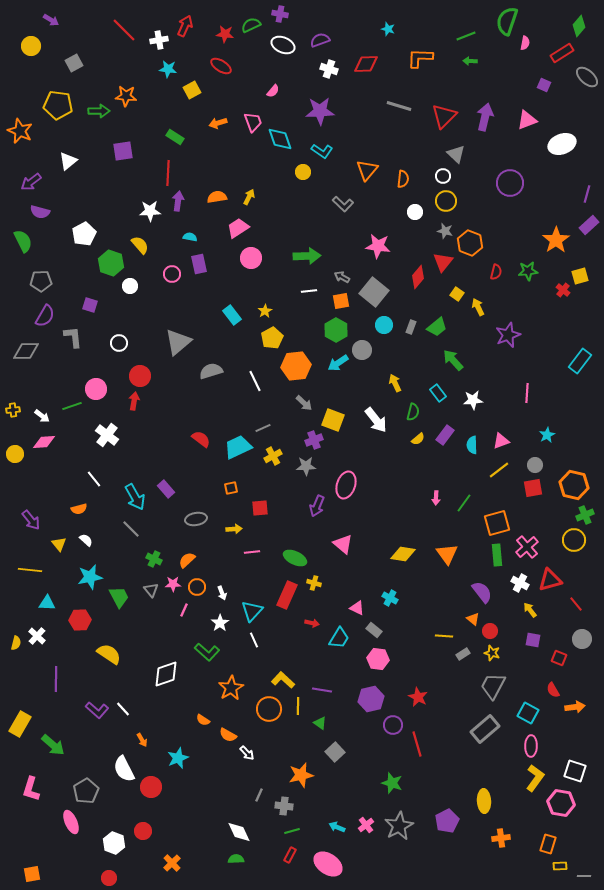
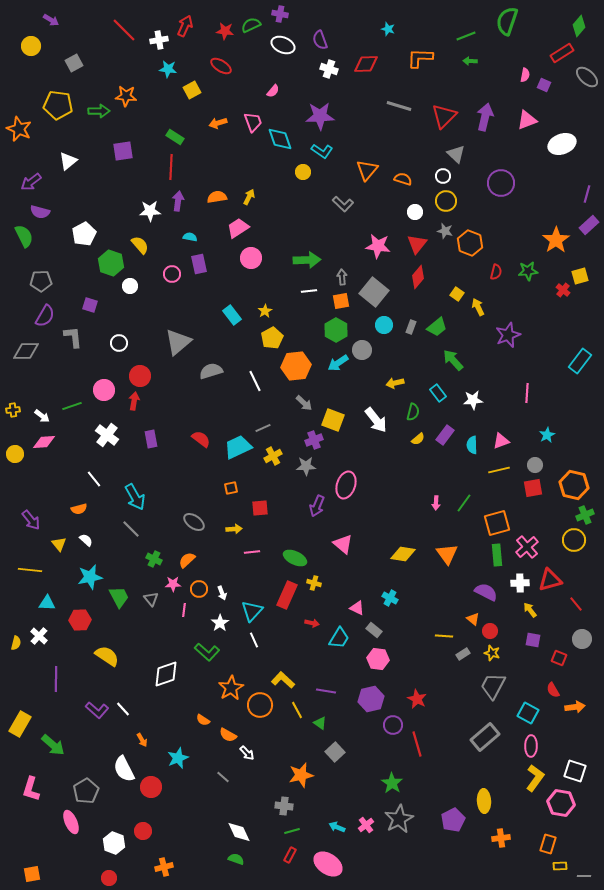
red star at (225, 34): moved 3 px up
purple semicircle at (320, 40): rotated 90 degrees counterclockwise
pink semicircle at (525, 43): moved 32 px down
purple star at (320, 111): moved 5 px down
orange star at (20, 131): moved 1 px left, 2 px up
red line at (168, 173): moved 3 px right, 6 px up
orange semicircle at (403, 179): rotated 78 degrees counterclockwise
purple circle at (510, 183): moved 9 px left
green semicircle at (23, 241): moved 1 px right, 5 px up
green arrow at (307, 256): moved 4 px down
red triangle at (443, 262): moved 26 px left, 18 px up
gray arrow at (342, 277): rotated 56 degrees clockwise
yellow arrow at (395, 383): rotated 78 degrees counterclockwise
pink circle at (96, 389): moved 8 px right, 1 px down
yellow line at (499, 470): rotated 25 degrees clockwise
purple rectangle at (166, 489): moved 15 px left, 50 px up; rotated 30 degrees clockwise
pink arrow at (436, 498): moved 5 px down
gray ellipse at (196, 519): moved 2 px left, 3 px down; rotated 45 degrees clockwise
white cross at (520, 583): rotated 30 degrees counterclockwise
orange circle at (197, 587): moved 2 px right, 2 px down
gray triangle at (151, 590): moved 9 px down
purple semicircle at (482, 592): moved 4 px right; rotated 25 degrees counterclockwise
pink line at (184, 610): rotated 16 degrees counterclockwise
white cross at (37, 636): moved 2 px right
yellow semicircle at (109, 654): moved 2 px left, 2 px down
purple line at (322, 690): moved 4 px right, 1 px down
red star at (418, 697): moved 1 px left, 2 px down
yellow line at (298, 706): moved 1 px left, 4 px down; rotated 30 degrees counterclockwise
orange circle at (269, 709): moved 9 px left, 4 px up
gray rectangle at (485, 729): moved 8 px down
green star at (392, 783): rotated 15 degrees clockwise
gray line at (259, 795): moved 36 px left, 18 px up; rotated 72 degrees counterclockwise
purple pentagon at (447, 821): moved 6 px right, 1 px up
gray star at (399, 826): moved 7 px up
green semicircle at (236, 859): rotated 21 degrees clockwise
orange cross at (172, 863): moved 8 px left, 4 px down; rotated 30 degrees clockwise
